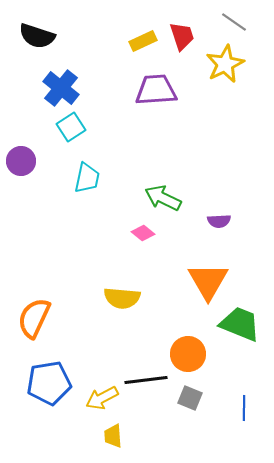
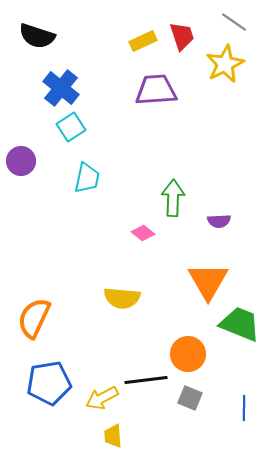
green arrow: moved 10 px right; rotated 66 degrees clockwise
